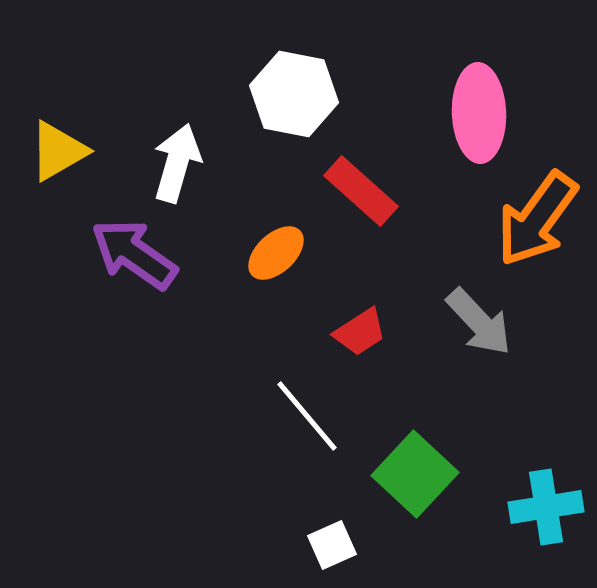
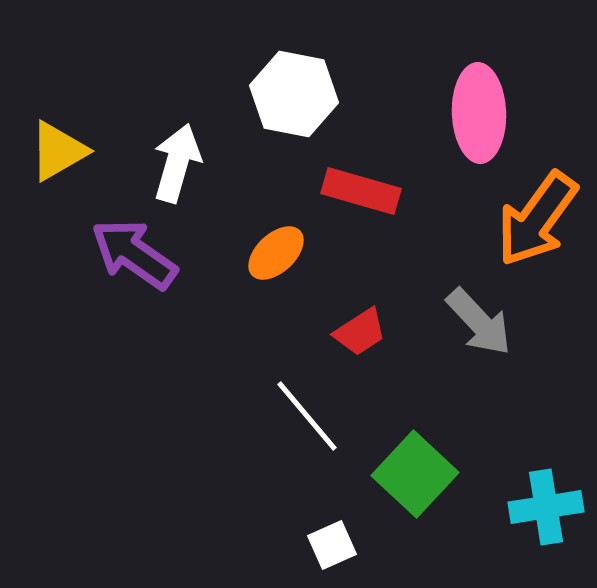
red rectangle: rotated 26 degrees counterclockwise
